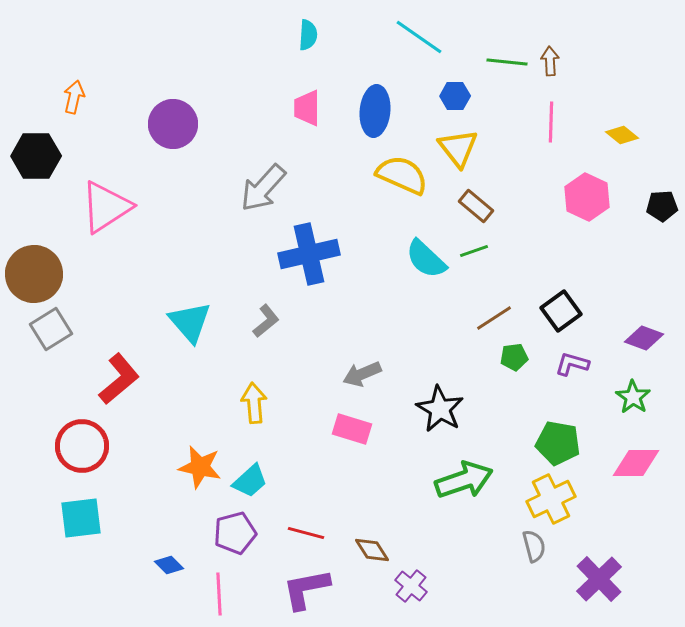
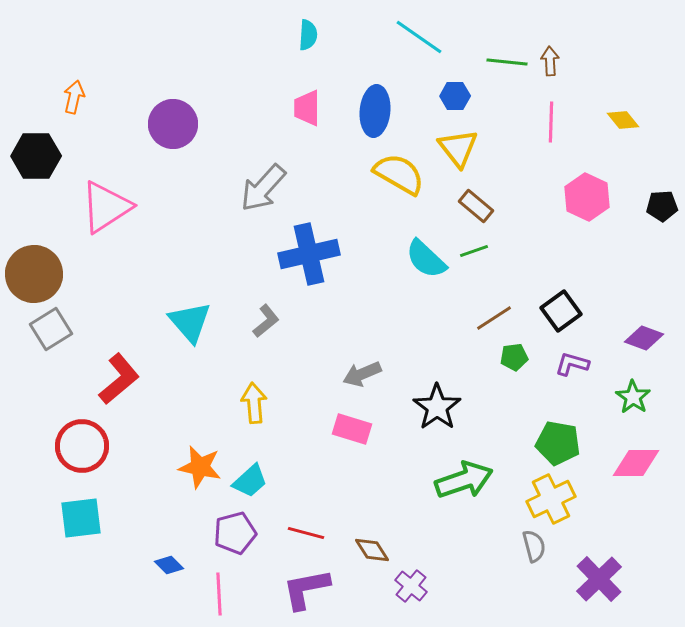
yellow diamond at (622, 135): moved 1 px right, 15 px up; rotated 12 degrees clockwise
yellow semicircle at (402, 175): moved 3 px left, 1 px up; rotated 6 degrees clockwise
black star at (440, 409): moved 3 px left, 2 px up; rotated 6 degrees clockwise
